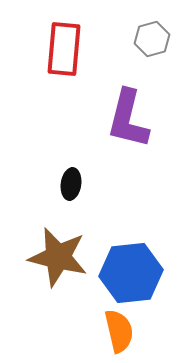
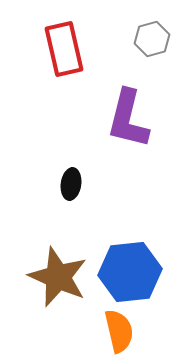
red rectangle: rotated 18 degrees counterclockwise
brown star: moved 20 px down; rotated 10 degrees clockwise
blue hexagon: moved 1 px left, 1 px up
